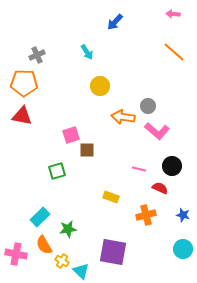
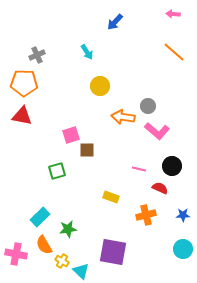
blue star: rotated 16 degrees counterclockwise
